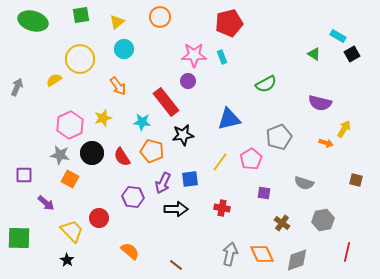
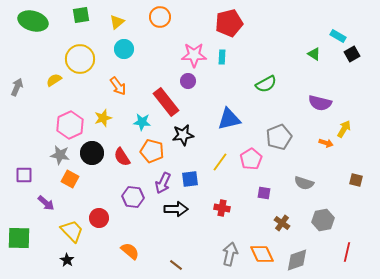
cyan rectangle at (222, 57): rotated 24 degrees clockwise
